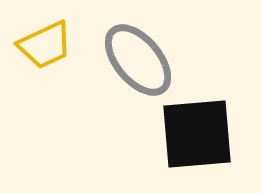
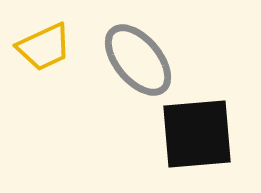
yellow trapezoid: moved 1 px left, 2 px down
